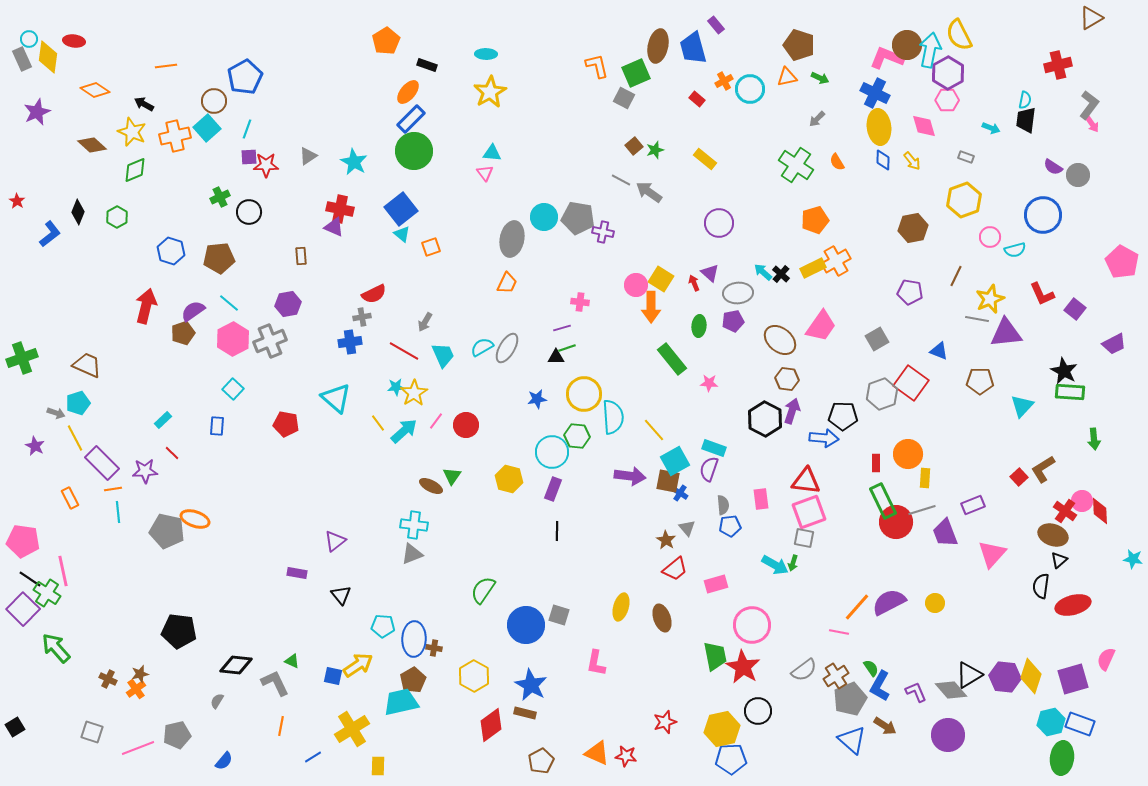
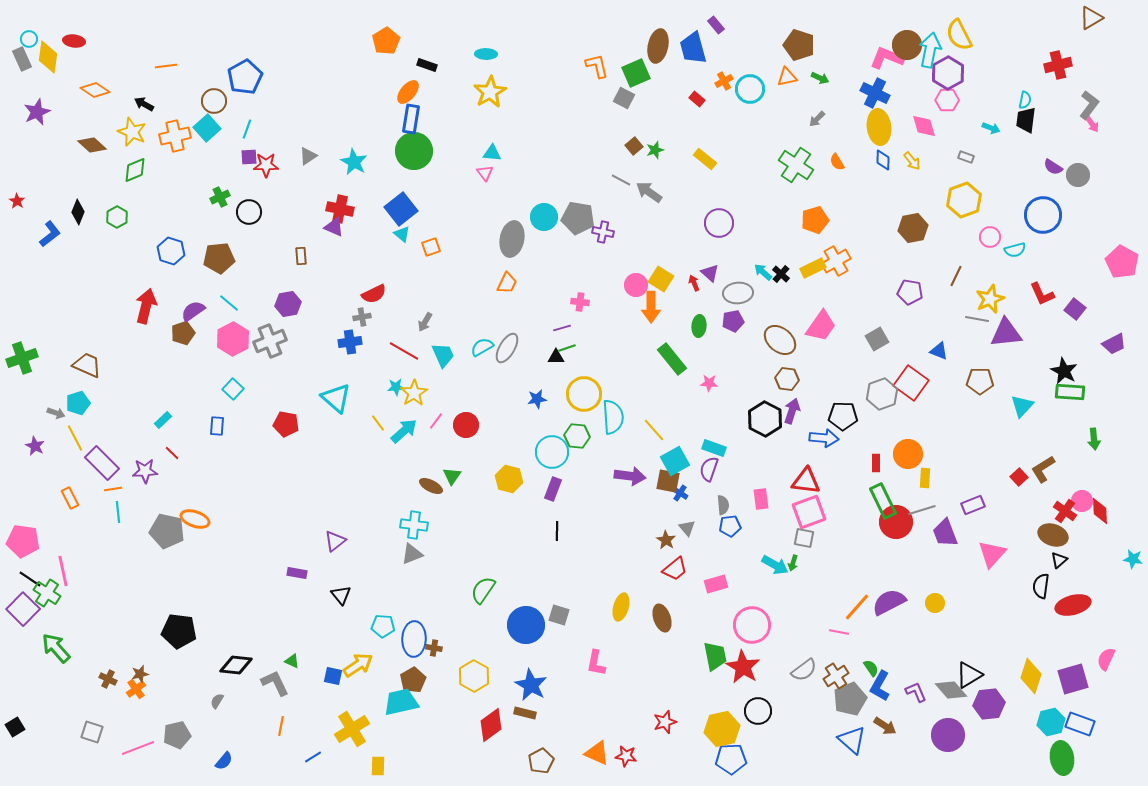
blue rectangle at (411, 119): rotated 36 degrees counterclockwise
purple hexagon at (1005, 677): moved 16 px left, 27 px down; rotated 12 degrees counterclockwise
green ellipse at (1062, 758): rotated 16 degrees counterclockwise
